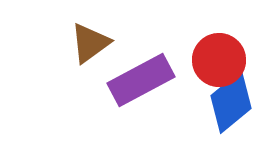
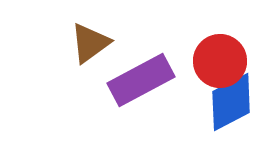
red circle: moved 1 px right, 1 px down
blue diamond: rotated 12 degrees clockwise
